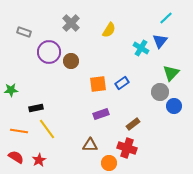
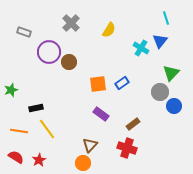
cyan line: rotated 64 degrees counterclockwise
brown circle: moved 2 px left, 1 px down
green star: rotated 16 degrees counterclockwise
purple rectangle: rotated 56 degrees clockwise
brown triangle: rotated 49 degrees counterclockwise
orange circle: moved 26 px left
